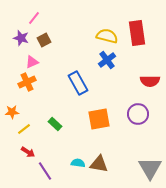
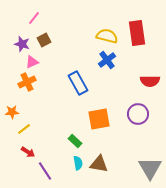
purple star: moved 1 px right, 6 px down
green rectangle: moved 20 px right, 17 px down
cyan semicircle: rotated 72 degrees clockwise
